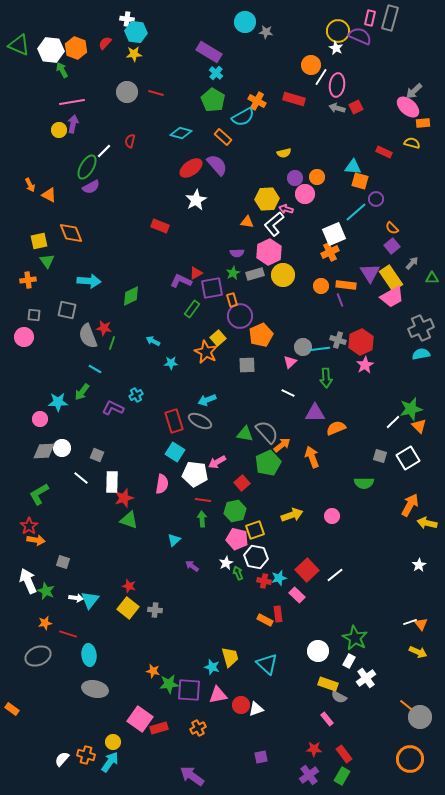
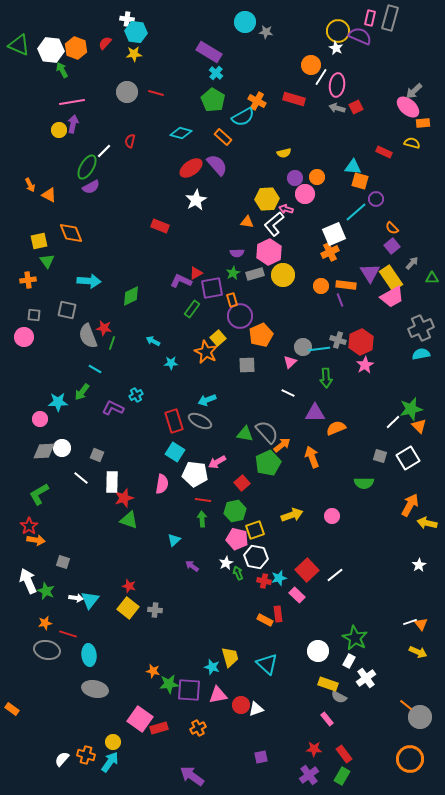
gray ellipse at (38, 656): moved 9 px right, 6 px up; rotated 35 degrees clockwise
